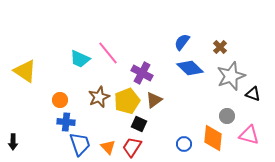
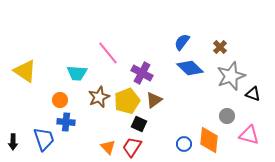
cyan trapezoid: moved 3 px left, 14 px down; rotated 20 degrees counterclockwise
orange diamond: moved 4 px left, 2 px down
blue trapezoid: moved 36 px left, 5 px up
